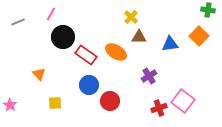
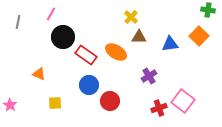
gray line: rotated 56 degrees counterclockwise
orange triangle: rotated 24 degrees counterclockwise
